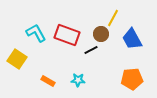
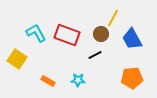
black line: moved 4 px right, 5 px down
orange pentagon: moved 1 px up
